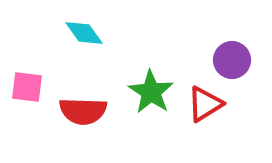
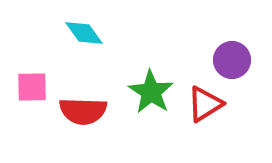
pink square: moved 5 px right; rotated 8 degrees counterclockwise
